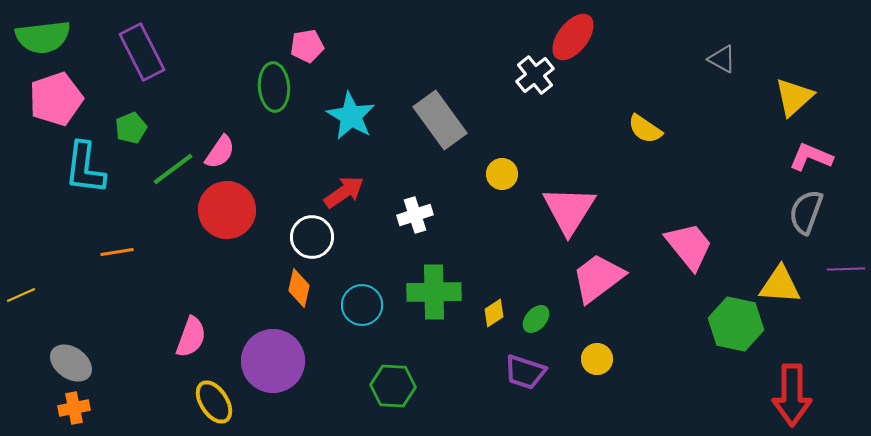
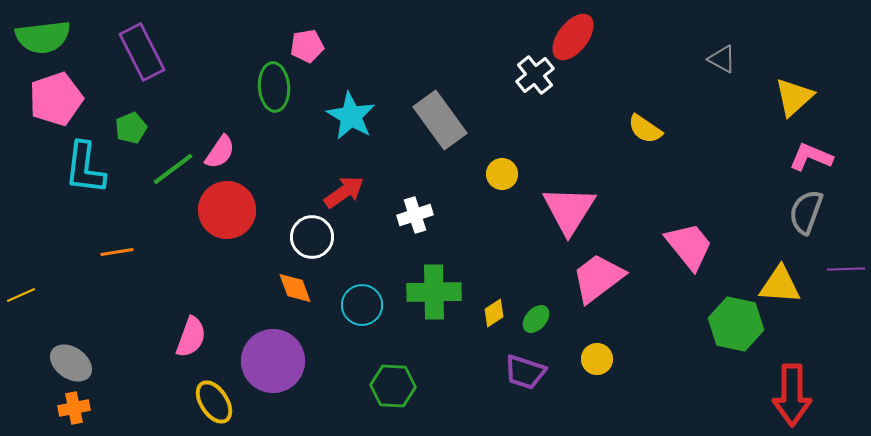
orange diamond at (299, 288): moved 4 px left; rotated 33 degrees counterclockwise
